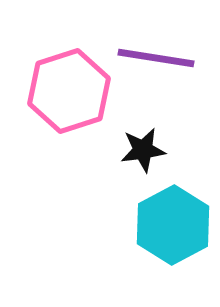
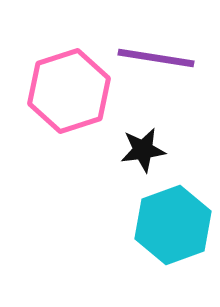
cyan hexagon: rotated 8 degrees clockwise
